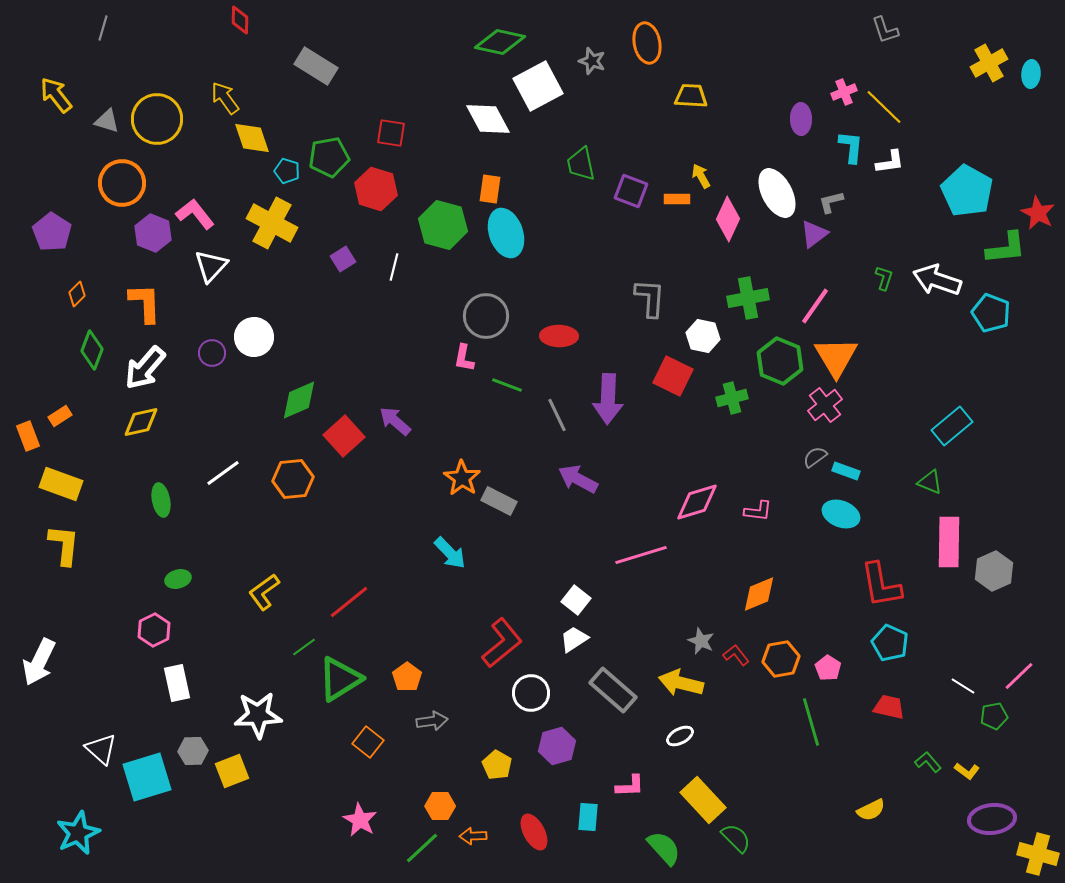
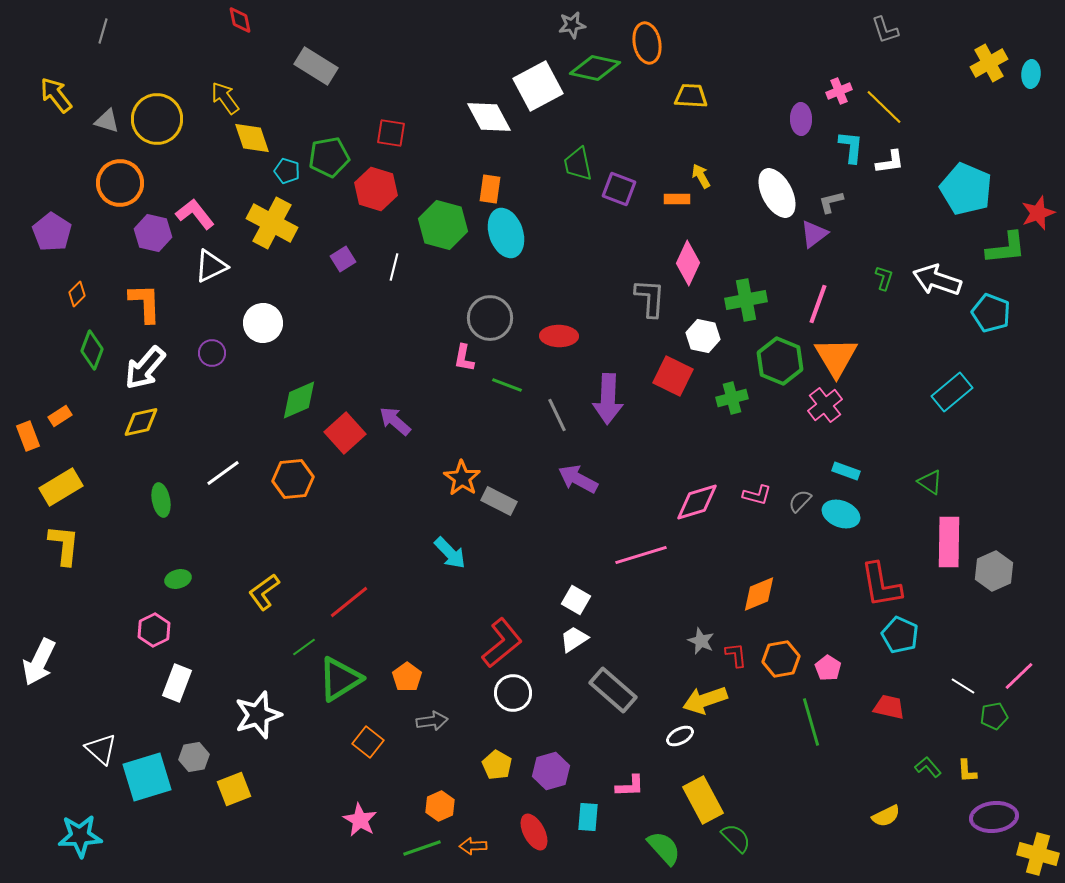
red diamond at (240, 20): rotated 12 degrees counterclockwise
gray line at (103, 28): moved 3 px down
green diamond at (500, 42): moved 95 px right, 26 px down
gray star at (592, 61): moved 20 px left, 36 px up; rotated 28 degrees counterclockwise
pink cross at (844, 92): moved 5 px left, 1 px up
white diamond at (488, 119): moved 1 px right, 2 px up
green trapezoid at (581, 164): moved 3 px left
orange circle at (122, 183): moved 2 px left
purple square at (631, 191): moved 12 px left, 2 px up
cyan pentagon at (967, 191): moved 1 px left, 2 px up; rotated 6 degrees counterclockwise
red star at (1038, 213): rotated 24 degrees clockwise
pink diamond at (728, 219): moved 40 px left, 44 px down
purple hexagon at (153, 233): rotated 9 degrees counterclockwise
white triangle at (211, 266): rotated 21 degrees clockwise
green cross at (748, 298): moved 2 px left, 2 px down
pink line at (815, 306): moved 3 px right, 2 px up; rotated 15 degrees counterclockwise
gray circle at (486, 316): moved 4 px right, 2 px down
white circle at (254, 337): moved 9 px right, 14 px up
cyan rectangle at (952, 426): moved 34 px up
red square at (344, 436): moved 1 px right, 3 px up
gray semicircle at (815, 457): moved 15 px left, 44 px down; rotated 10 degrees counterclockwise
green triangle at (930, 482): rotated 12 degrees clockwise
yellow rectangle at (61, 484): moved 3 px down; rotated 51 degrees counterclockwise
pink L-shape at (758, 511): moved 1 px left, 16 px up; rotated 8 degrees clockwise
white square at (576, 600): rotated 8 degrees counterclockwise
cyan pentagon at (890, 643): moved 10 px right, 8 px up
red L-shape at (736, 655): rotated 32 degrees clockwise
white rectangle at (177, 683): rotated 33 degrees clockwise
yellow arrow at (681, 683): moved 24 px right, 17 px down; rotated 33 degrees counterclockwise
white circle at (531, 693): moved 18 px left
white star at (258, 715): rotated 15 degrees counterclockwise
purple hexagon at (557, 746): moved 6 px left, 25 px down
gray hexagon at (193, 751): moved 1 px right, 6 px down; rotated 8 degrees counterclockwise
green L-shape at (928, 762): moved 5 px down
yellow square at (232, 771): moved 2 px right, 18 px down
yellow L-shape at (967, 771): rotated 50 degrees clockwise
yellow rectangle at (703, 800): rotated 15 degrees clockwise
orange hexagon at (440, 806): rotated 24 degrees counterclockwise
yellow semicircle at (871, 810): moved 15 px right, 6 px down
purple ellipse at (992, 819): moved 2 px right, 2 px up
cyan star at (78, 833): moved 2 px right, 3 px down; rotated 21 degrees clockwise
orange arrow at (473, 836): moved 10 px down
green line at (422, 848): rotated 24 degrees clockwise
